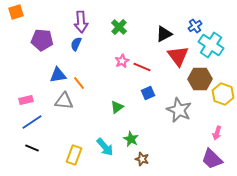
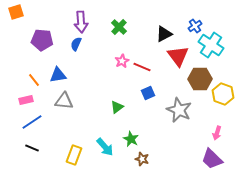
orange line: moved 45 px left, 3 px up
